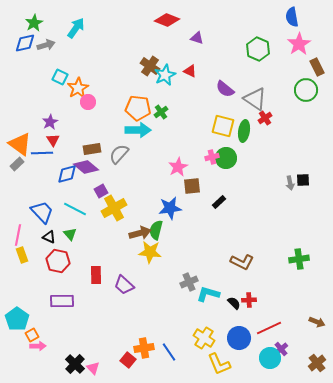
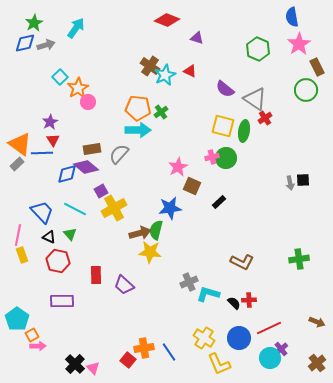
cyan square at (60, 77): rotated 21 degrees clockwise
brown square at (192, 186): rotated 30 degrees clockwise
